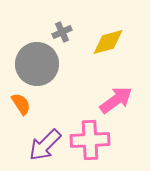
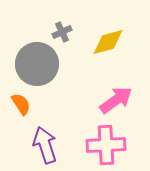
pink cross: moved 16 px right, 5 px down
purple arrow: rotated 117 degrees clockwise
